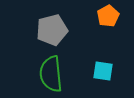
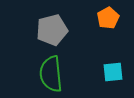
orange pentagon: moved 2 px down
cyan square: moved 10 px right, 1 px down; rotated 15 degrees counterclockwise
